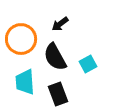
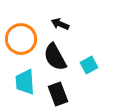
black arrow: rotated 60 degrees clockwise
cyan square: moved 1 px right, 1 px down
